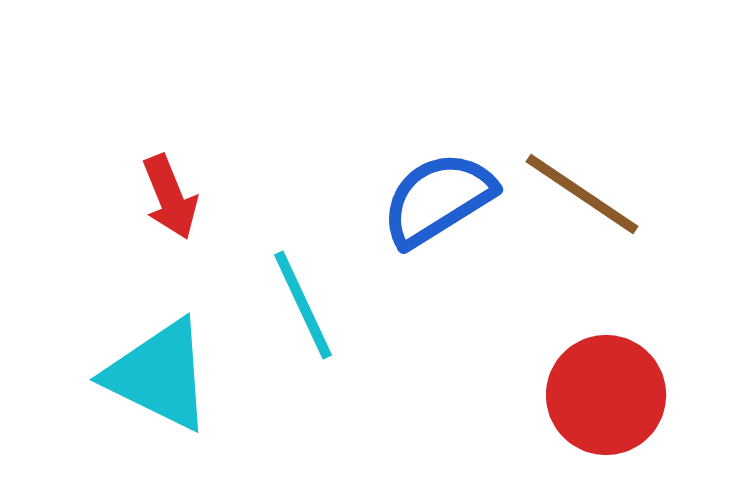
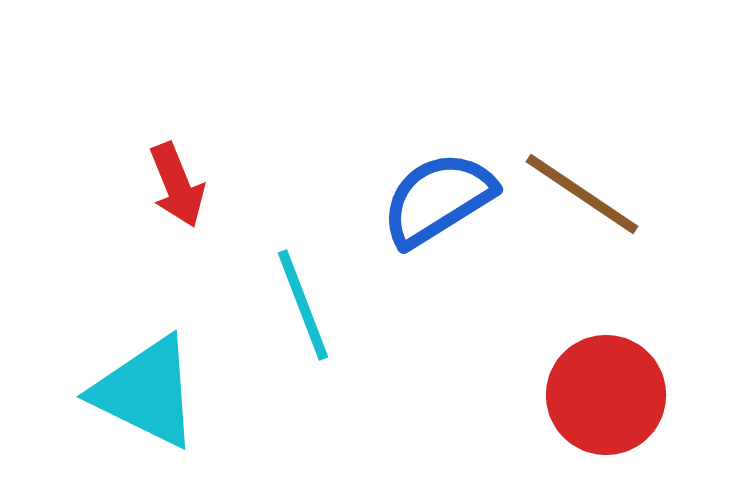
red arrow: moved 7 px right, 12 px up
cyan line: rotated 4 degrees clockwise
cyan triangle: moved 13 px left, 17 px down
